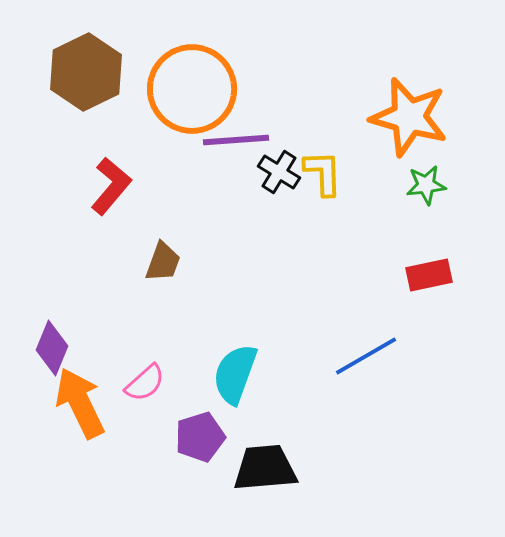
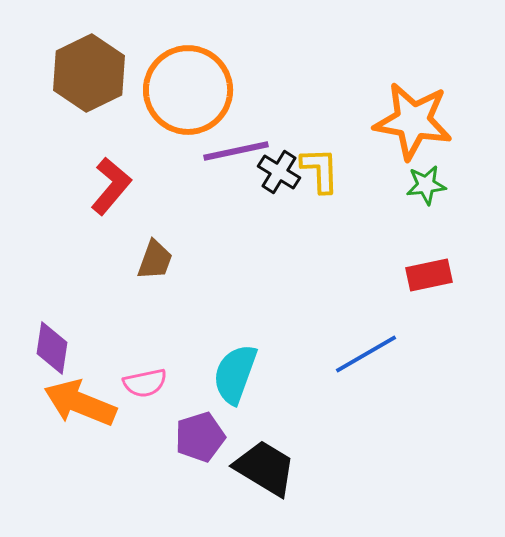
brown hexagon: moved 3 px right, 1 px down
orange circle: moved 4 px left, 1 px down
orange star: moved 4 px right, 4 px down; rotated 6 degrees counterclockwise
purple line: moved 11 px down; rotated 8 degrees counterclockwise
yellow L-shape: moved 3 px left, 3 px up
brown trapezoid: moved 8 px left, 2 px up
purple diamond: rotated 14 degrees counterclockwise
blue line: moved 2 px up
pink semicircle: rotated 30 degrees clockwise
orange arrow: rotated 42 degrees counterclockwise
black trapezoid: rotated 36 degrees clockwise
